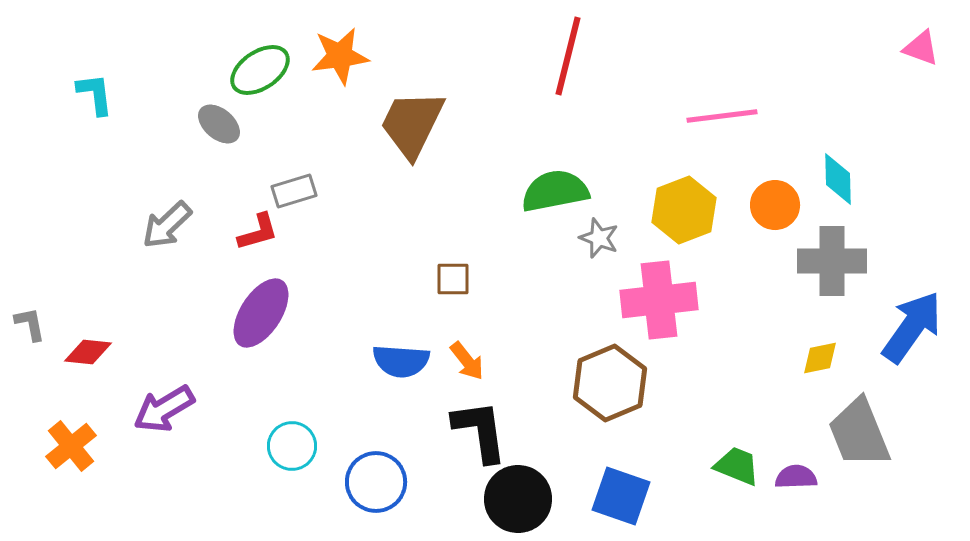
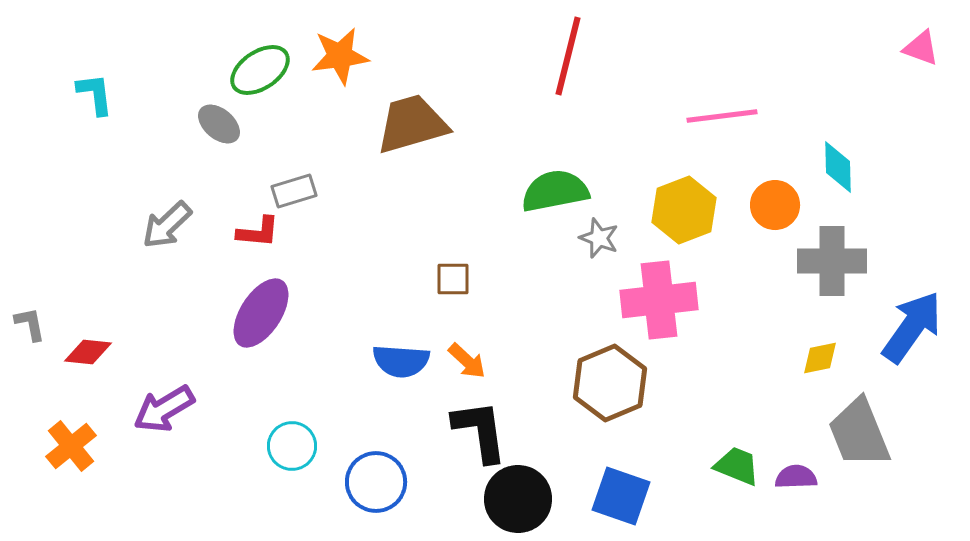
brown trapezoid: rotated 48 degrees clockwise
cyan diamond: moved 12 px up
red L-shape: rotated 21 degrees clockwise
orange arrow: rotated 9 degrees counterclockwise
